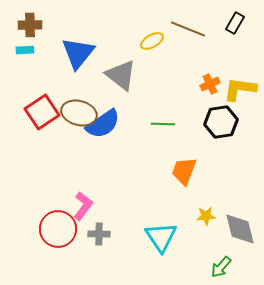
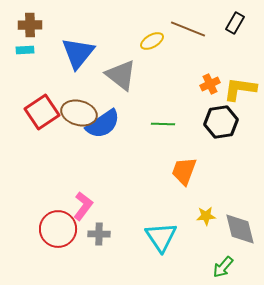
green arrow: moved 2 px right
